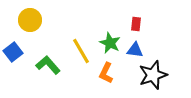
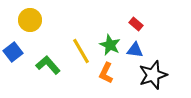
red rectangle: rotated 56 degrees counterclockwise
green star: moved 2 px down
